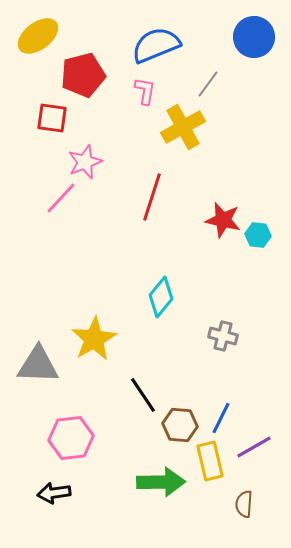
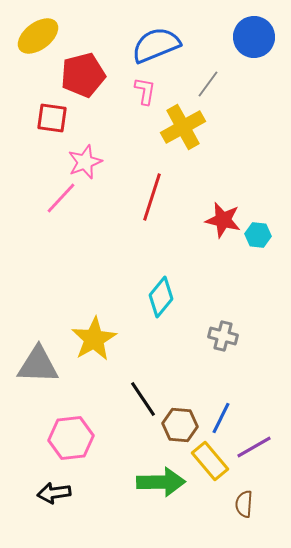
black line: moved 4 px down
yellow rectangle: rotated 27 degrees counterclockwise
